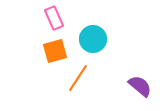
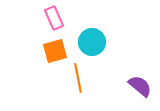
cyan circle: moved 1 px left, 3 px down
orange line: rotated 44 degrees counterclockwise
